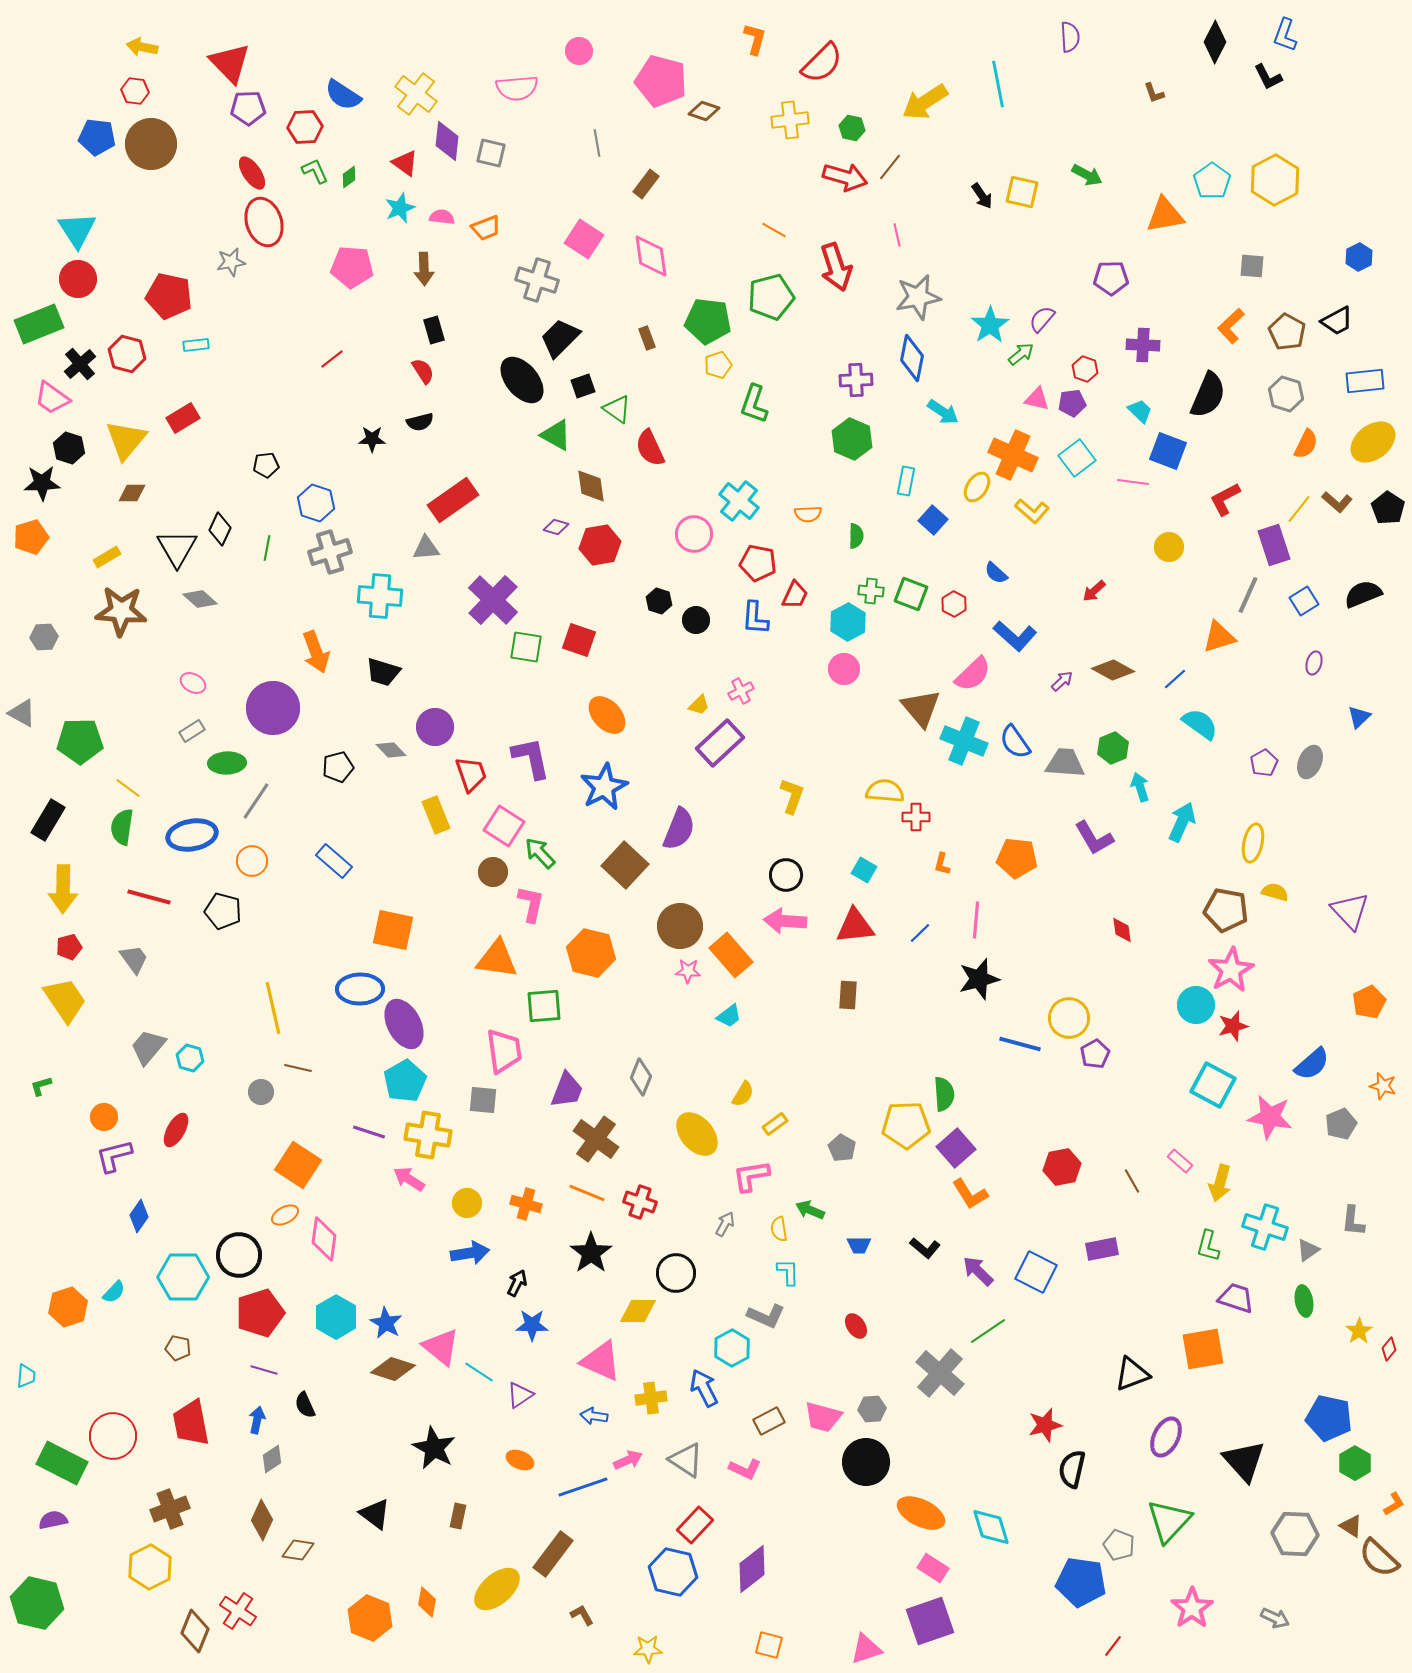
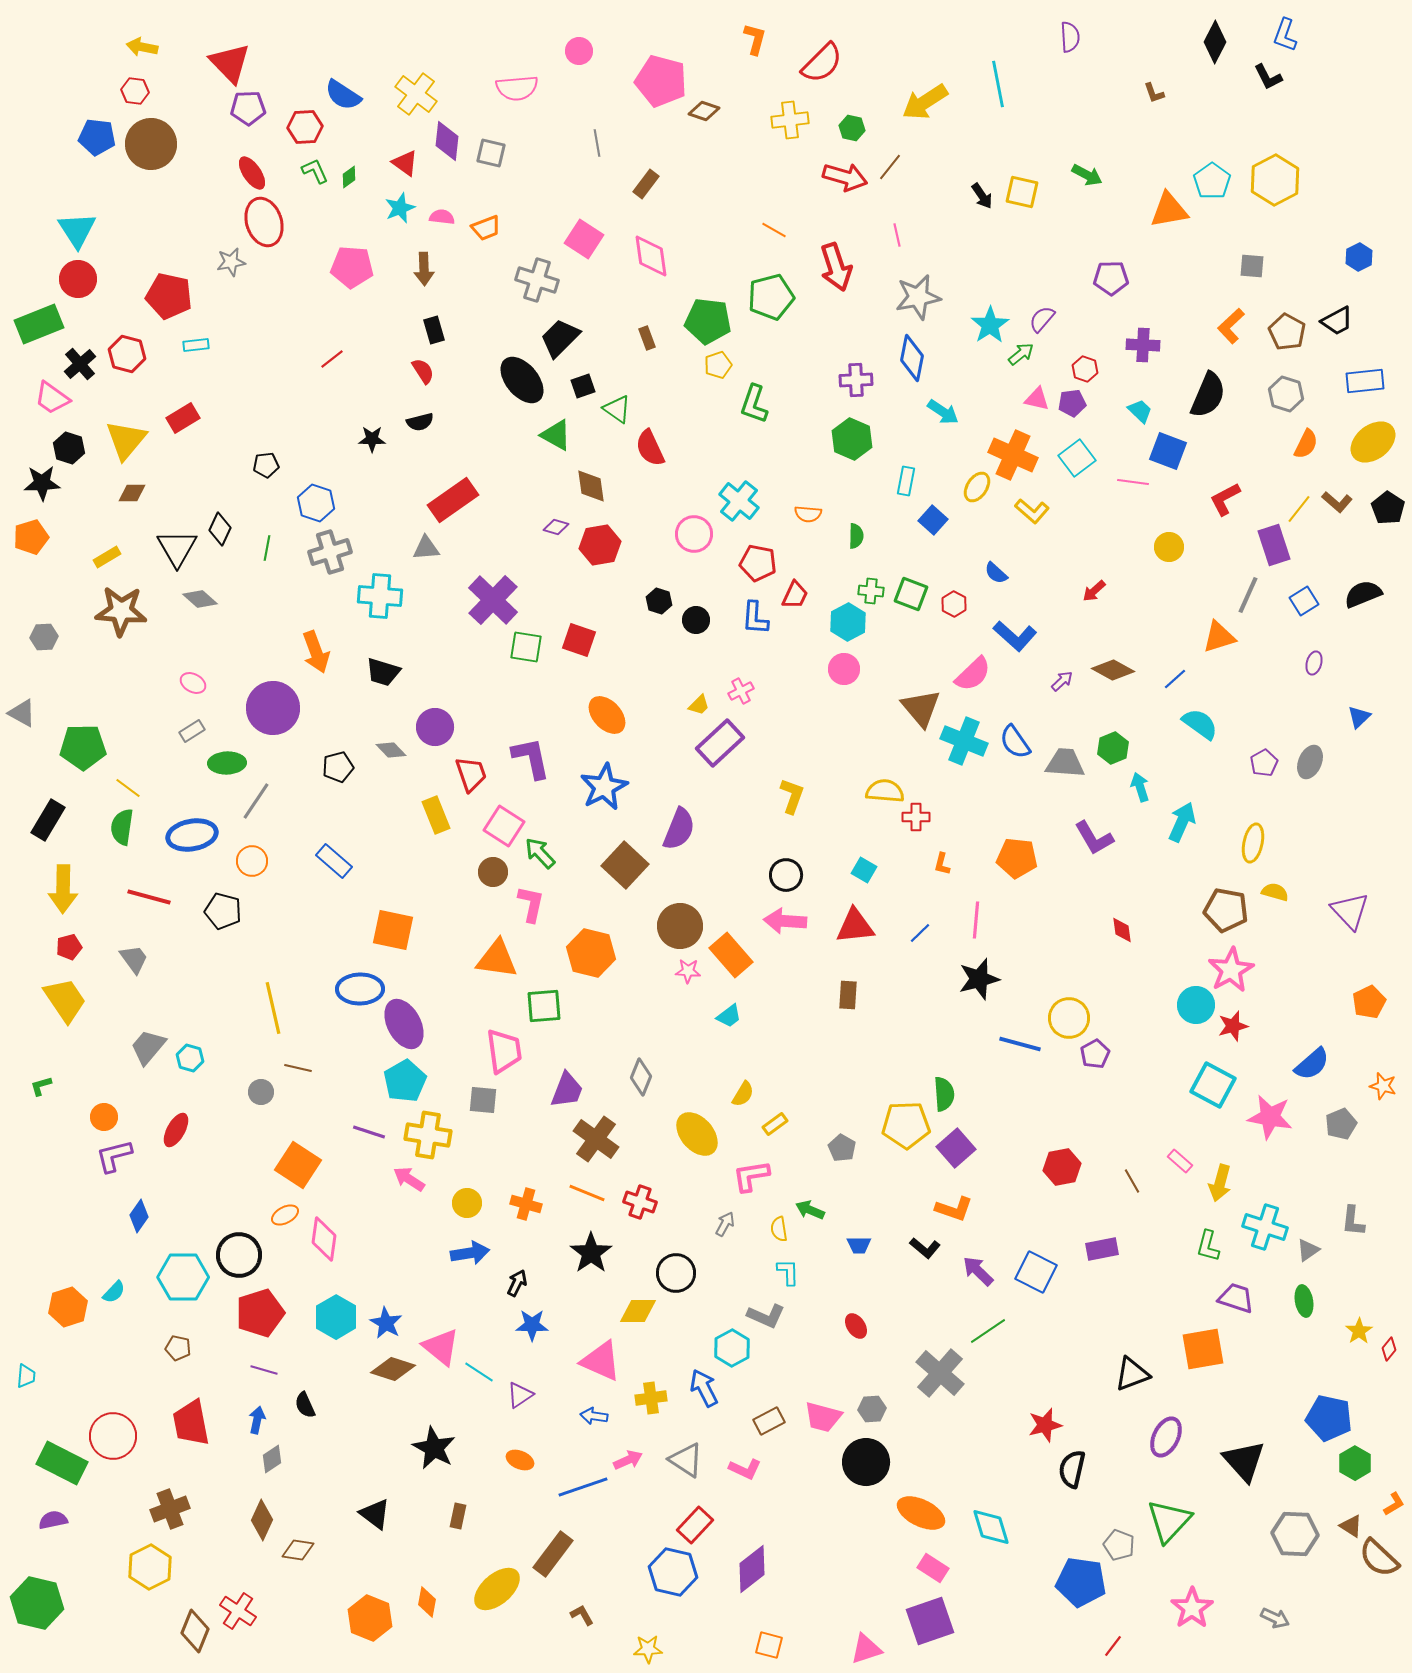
orange triangle at (1165, 215): moved 4 px right, 5 px up
orange semicircle at (808, 514): rotated 8 degrees clockwise
green pentagon at (80, 741): moved 3 px right, 6 px down
orange L-shape at (970, 1194): moved 16 px left, 15 px down; rotated 39 degrees counterclockwise
